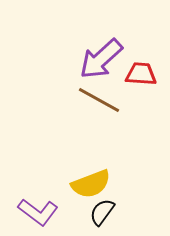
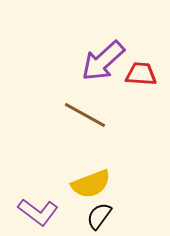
purple arrow: moved 2 px right, 2 px down
brown line: moved 14 px left, 15 px down
black semicircle: moved 3 px left, 4 px down
